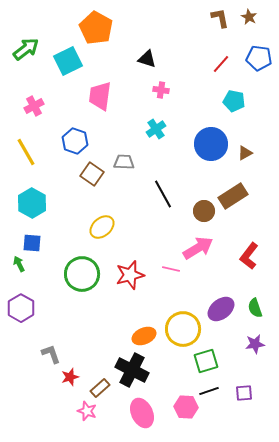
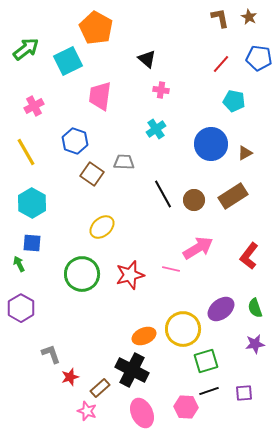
black triangle at (147, 59): rotated 24 degrees clockwise
brown circle at (204, 211): moved 10 px left, 11 px up
